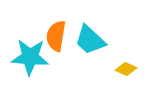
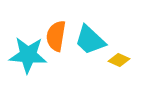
cyan star: moved 2 px left, 2 px up
yellow diamond: moved 7 px left, 9 px up
